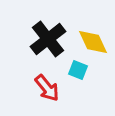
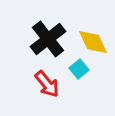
cyan square: moved 1 px right, 1 px up; rotated 30 degrees clockwise
red arrow: moved 4 px up
